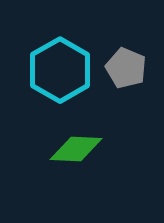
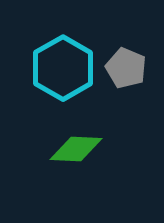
cyan hexagon: moved 3 px right, 2 px up
